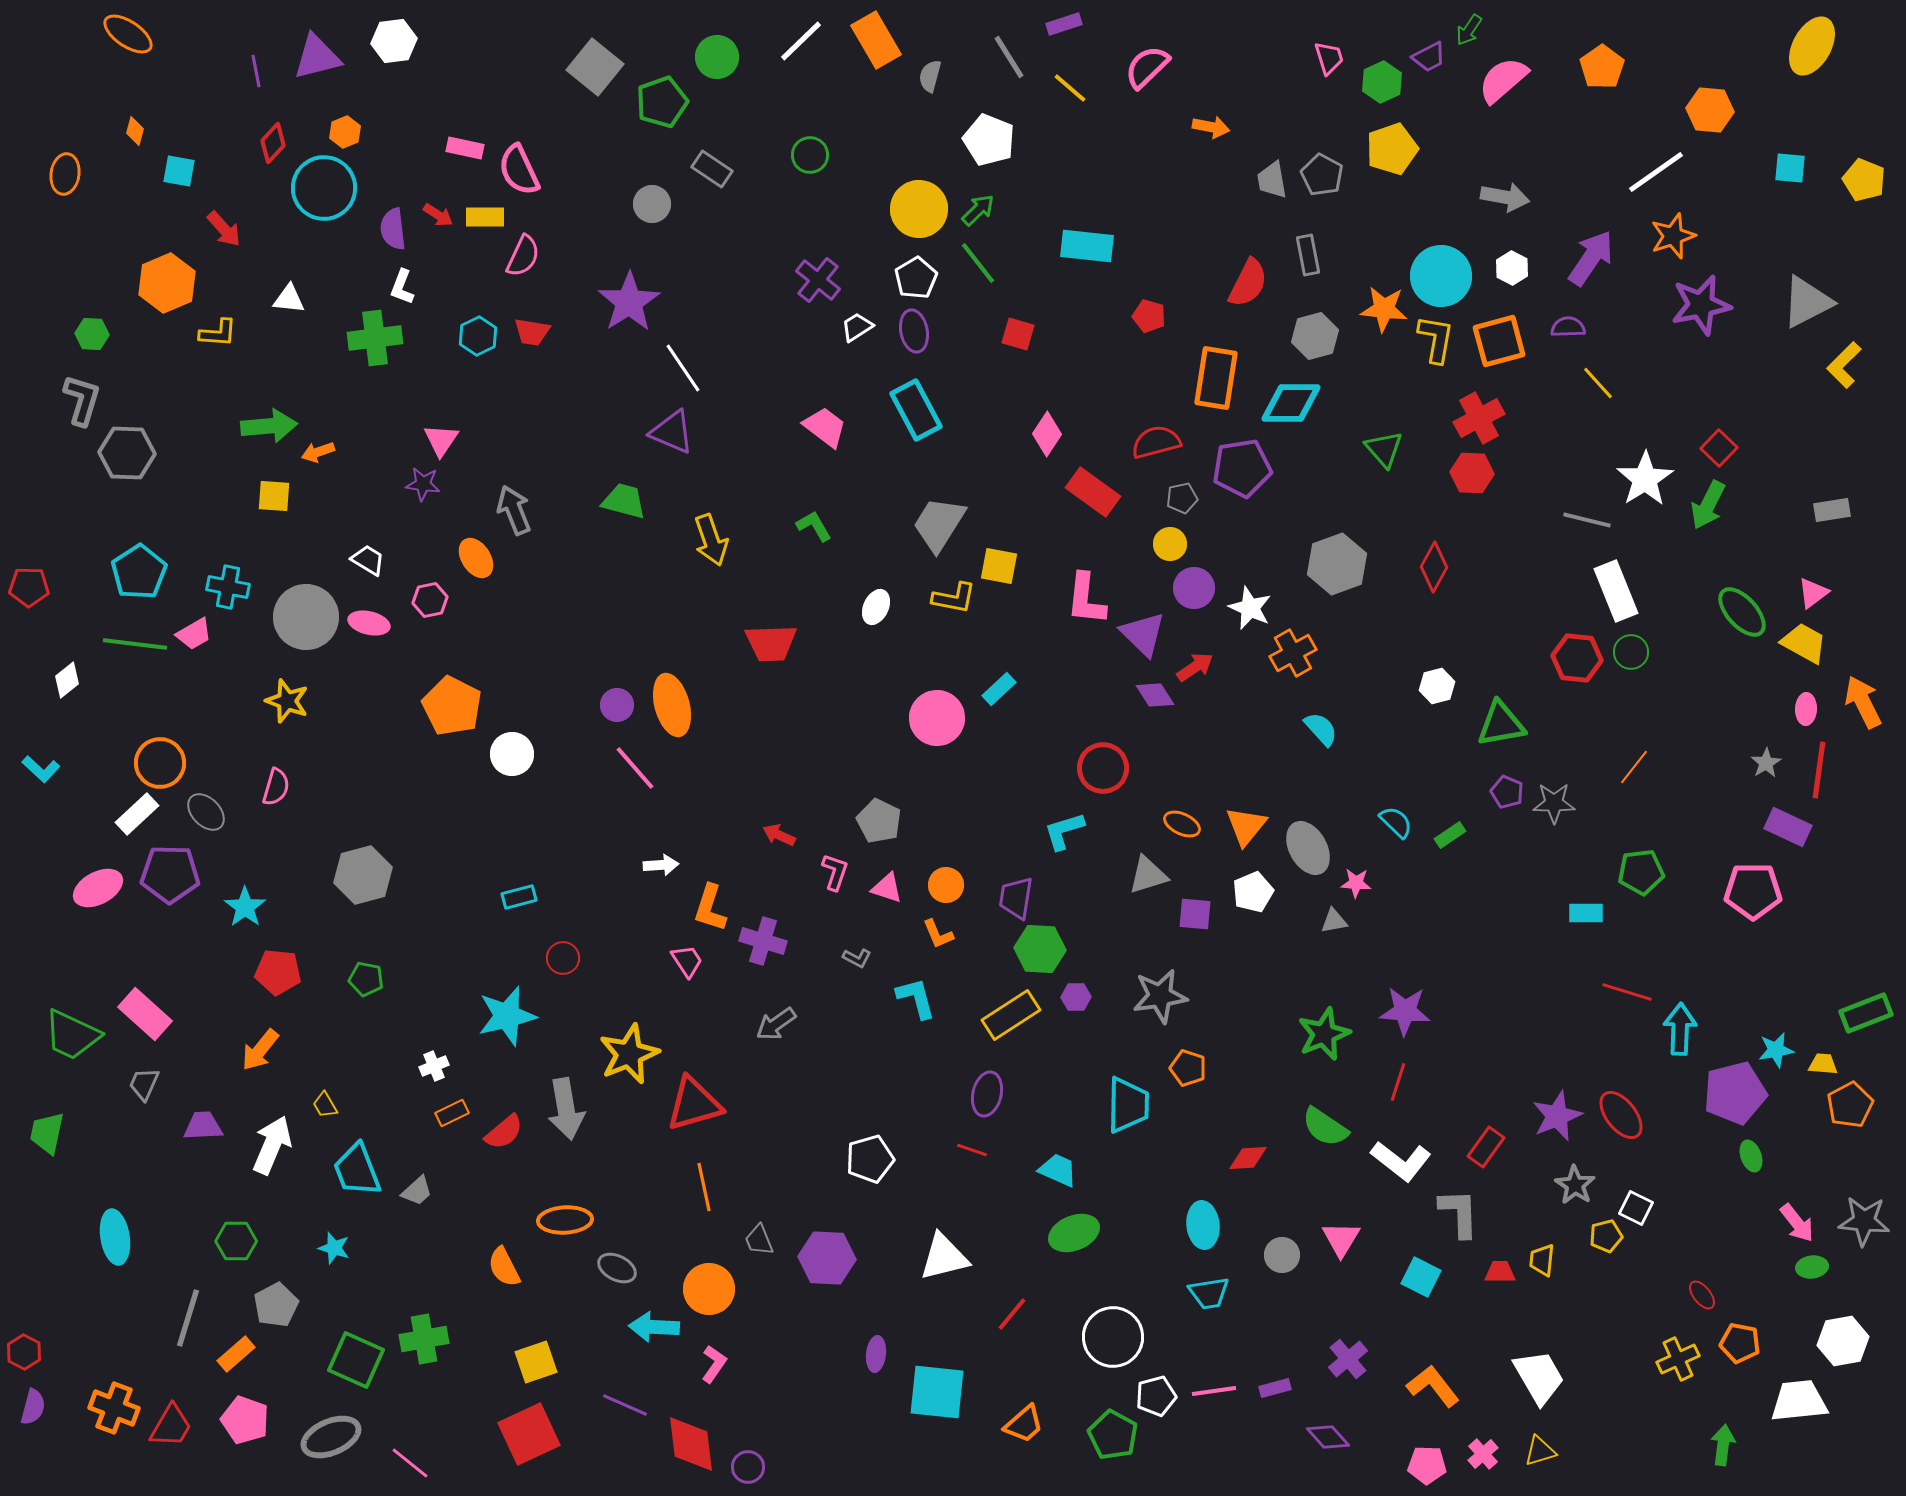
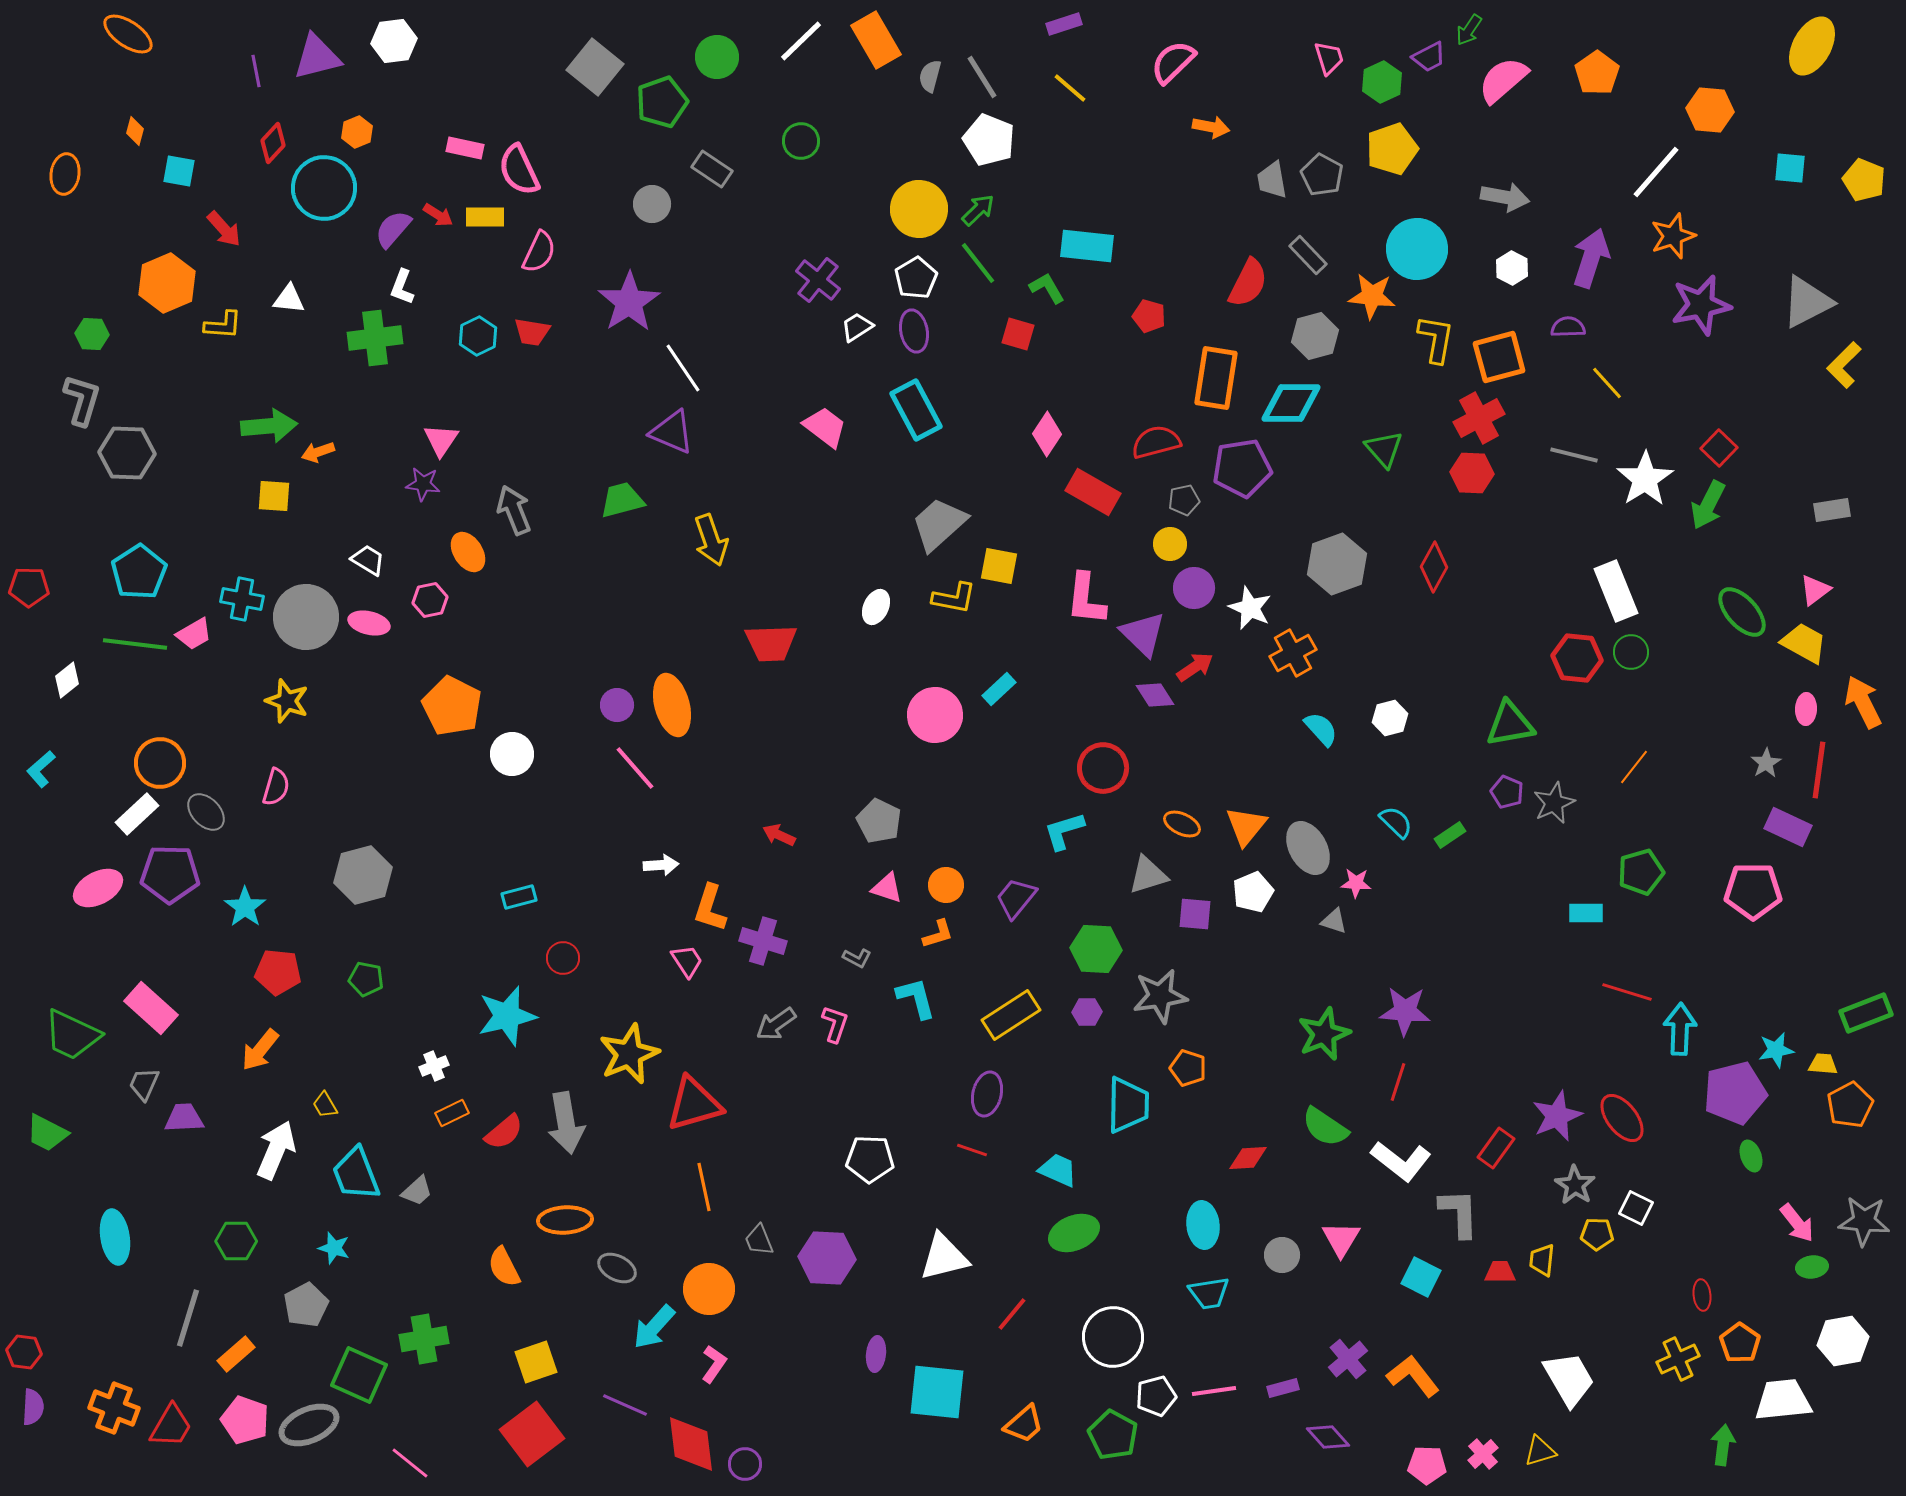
gray line at (1009, 57): moved 27 px left, 20 px down
pink semicircle at (1147, 67): moved 26 px right, 5 px up
orange pentagon at (1602, 67): moved 5 px left, 6 px down
orange hexagon at (345, 132): moved 12 px right
green circle at (810, 155): moved 9 px left, 14 px up
white line at (1656, 172): rotated 14 degrees counterclockwise
purple semicircle at (393, 229): rotated 48 degrees clockwise
gray rectangle at (1308, 255): rotated 33 degrees counterclockwise
pink semicircle at (523, 256): moved 16 px right, 4 px up
purple arrow at (1591, 258): rotated 16 degrees counterclockwise
cyan circle at (1441, 276): moved 24 px left, 27 px up
orange star at (1384, 309): moved 12 px left, 13 px up
yellow L-shape at (218, 333): moved 5 px right, 8 px up
orange square at (1499, 341): moved 16 px down
yellow line at (1598, 383): moved 9 px right
red rectangle at (1093, 492): rotated 6 degrees counterclockwise
gray pentagon at (1182, 498): moved 2 px right, 2 px down
green trapezoid at (624, 501): moved 2 px left, 1 px up; rotated 30 degrees counterclockwise
gray line at (1587, 520): moved 13 px left, 65 px up
gray trapezoid at (939, 524): rotated 16 degrees clockwise
green L-shape at (814, 526): moved 233 px right, 238 px up
orange ellipse at (476, 558): moved 8 px left, 6 px up
cyan cross at (228, 587): moved 14 px right, 12 px down
pink triangle at (1813, 593): moved 2 px right, 3 px up
white hexagon at (1437, 686): moved 47 px left, 32 px down
pink circle at (937, 718): moved 2 px left, 3 px up
green triangle at (1501, 724): moved 9 px right
cyan L-shape at (41, 769): rotated 96 degrees clockwise
gray star at (1554, 803): rotated 24 degrees counterclockwise
pink L-shape at (835, 872): moved 152 px down
green pentagon at (1641, 872): rotated 9 degrees counterclockwise
purple trapezoid at (1016, 898): rotated 30 degrees clockwise
gray triangle at (1334, 921): rotated 28 degrees clockwise
orange L-shape at (938, 934): rotated 84 degrees counterclockwise
green hexagon at (1040, 949): moved 56 px right
purple hexagon at (1076, 997): moved 11 px right, 15 px down
pink rectangle at (145, 1014): moved 6 px right, 6 px up
gray arrow at (566, 1109): moved 14 px down
red ellipse at (1621, 1115): moved 1 px right, 3 px down
purple trapezoid at (203, 1126): moved 19 px left, 8 px up
green trapezoid at (47, 1133): rotated 75 degrees counterclockwise
white arrow at (272, 1145): moved 4 px right, 5 px down
red rectangle at (1486, 1147): moved 10 px right, 1 px down
white pentagon at (870, 1159): rotated 18 degrees clockwise
cyan trapezoid at (357, 1170): moved 1 px left, 4 px down
yellow pentagon at (1606, 1236): moved 9 px left, 2 px up; rotated 16 degrees clockwise
red ellipse at (1702, 1295): rotated 32 degrees clockwise
gray pentagon at (276, 1305): moved 30 px right
cyan arrow at (654, 1327): rotated 51 degrees counterclockwise
orange pentagon at (1740, 1343): rotated 24 degrees clockwise
red hexagon at (24, 1352): rotated 20 degrees counterclockwise
green square at (356, 1360): moved 3 px right, 15 px down
white trapezoid at (1539, 1377): moved 30 px right, 2 px down
orange L-shape at (1433, 1386): moved 20 px left, 10 px up
purple rectangle at (1275, 1388): moved 8 px right
white trapezoid at (1799, 1401): moved 16 px left, 1 px up
purple semicircle at (33, 1407): rotated 12 degrees counterclockwise
red square at (529, 1434): moved 3 px right; rotated 12 degrees counterclockwise
gray ellipse at (331, 1437): moved 22 px left, 12 px up
purple circle at (748, 1467): moved 3 px left, 3 px up
